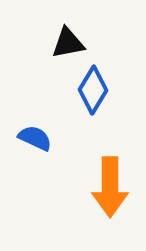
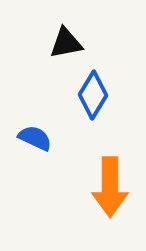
black triangle: moved 2 px left
blue diamond: moved 5 px down
